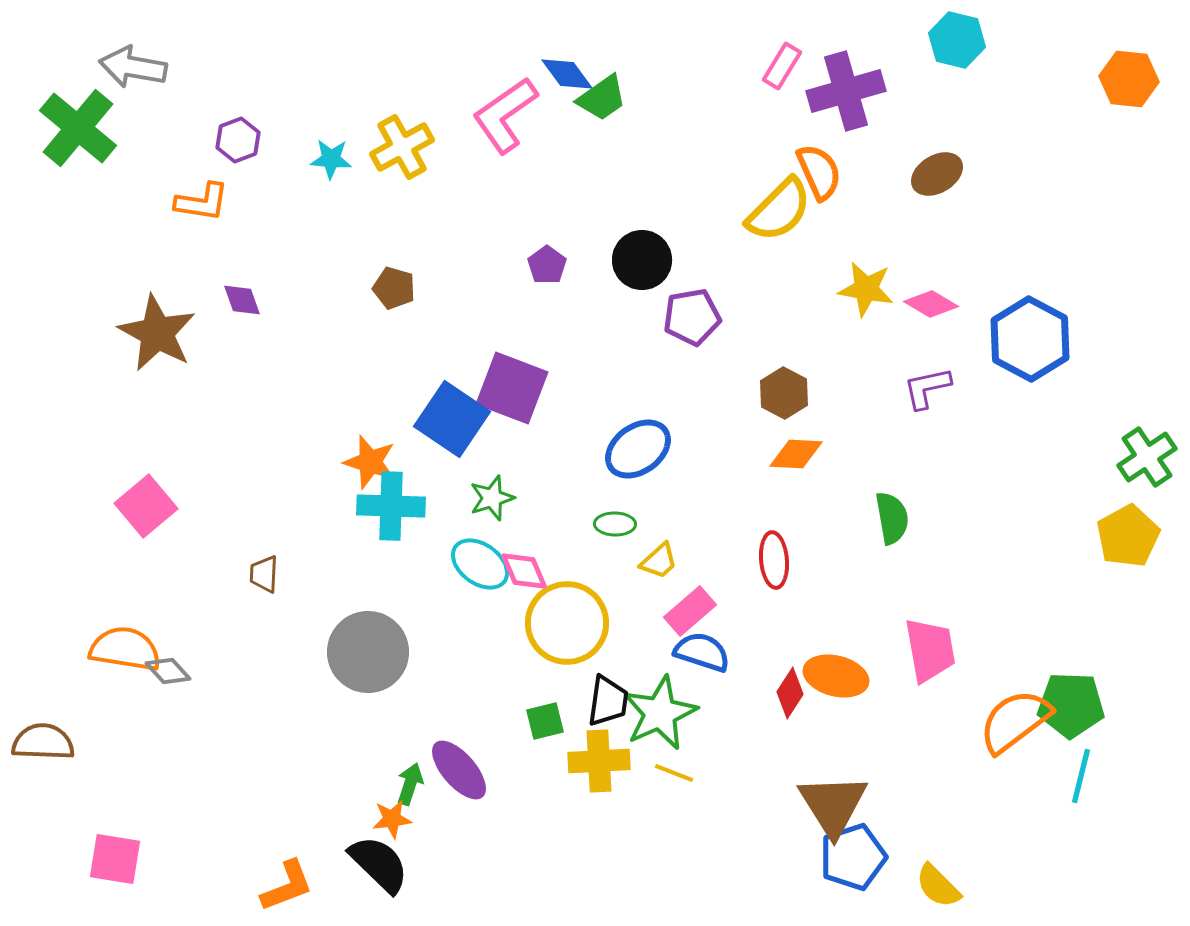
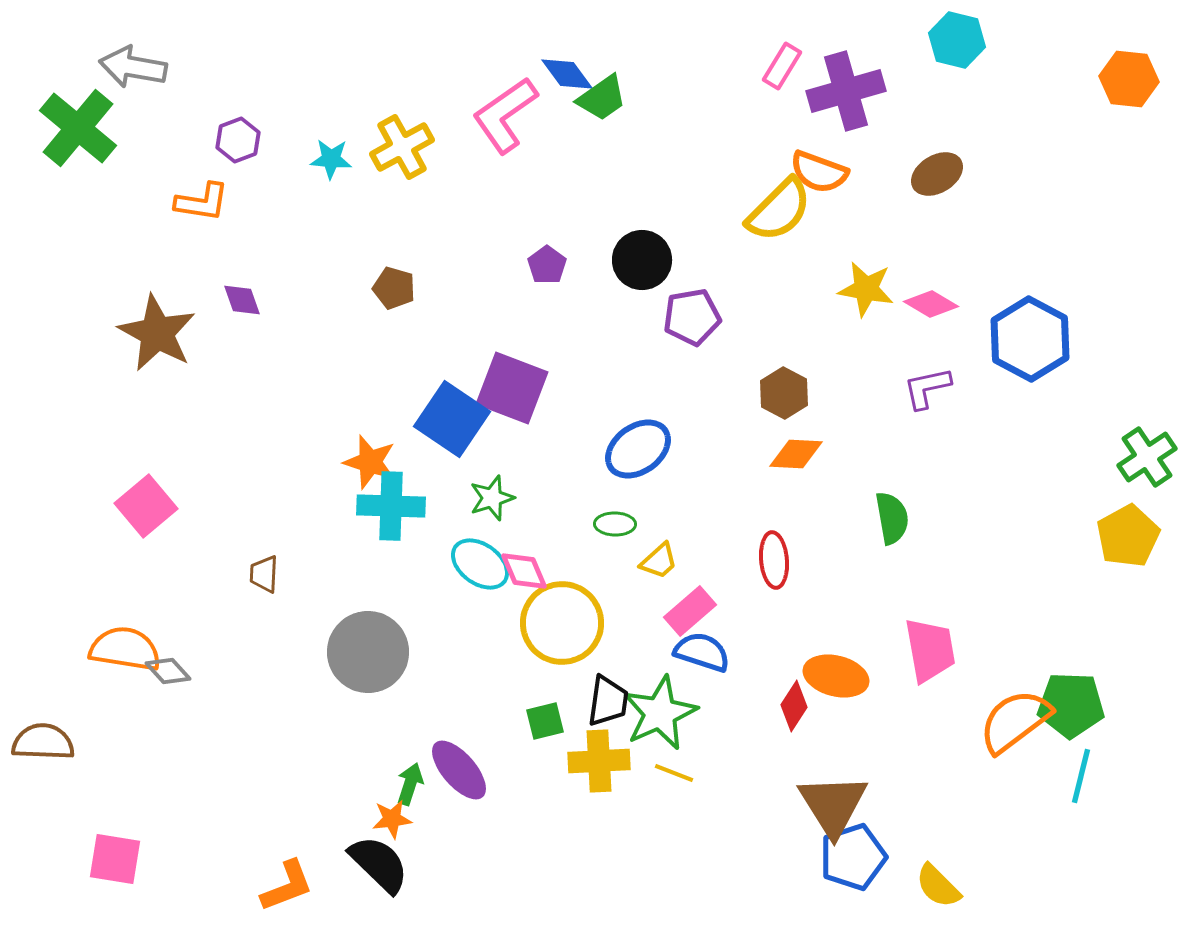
orange semicircle at (819, 172): rotated 134 degrees clockwise
yellow circle at (567, 623): moved 5 px left
red diamond at (790, 693): moved 4 px right, 13 px down
